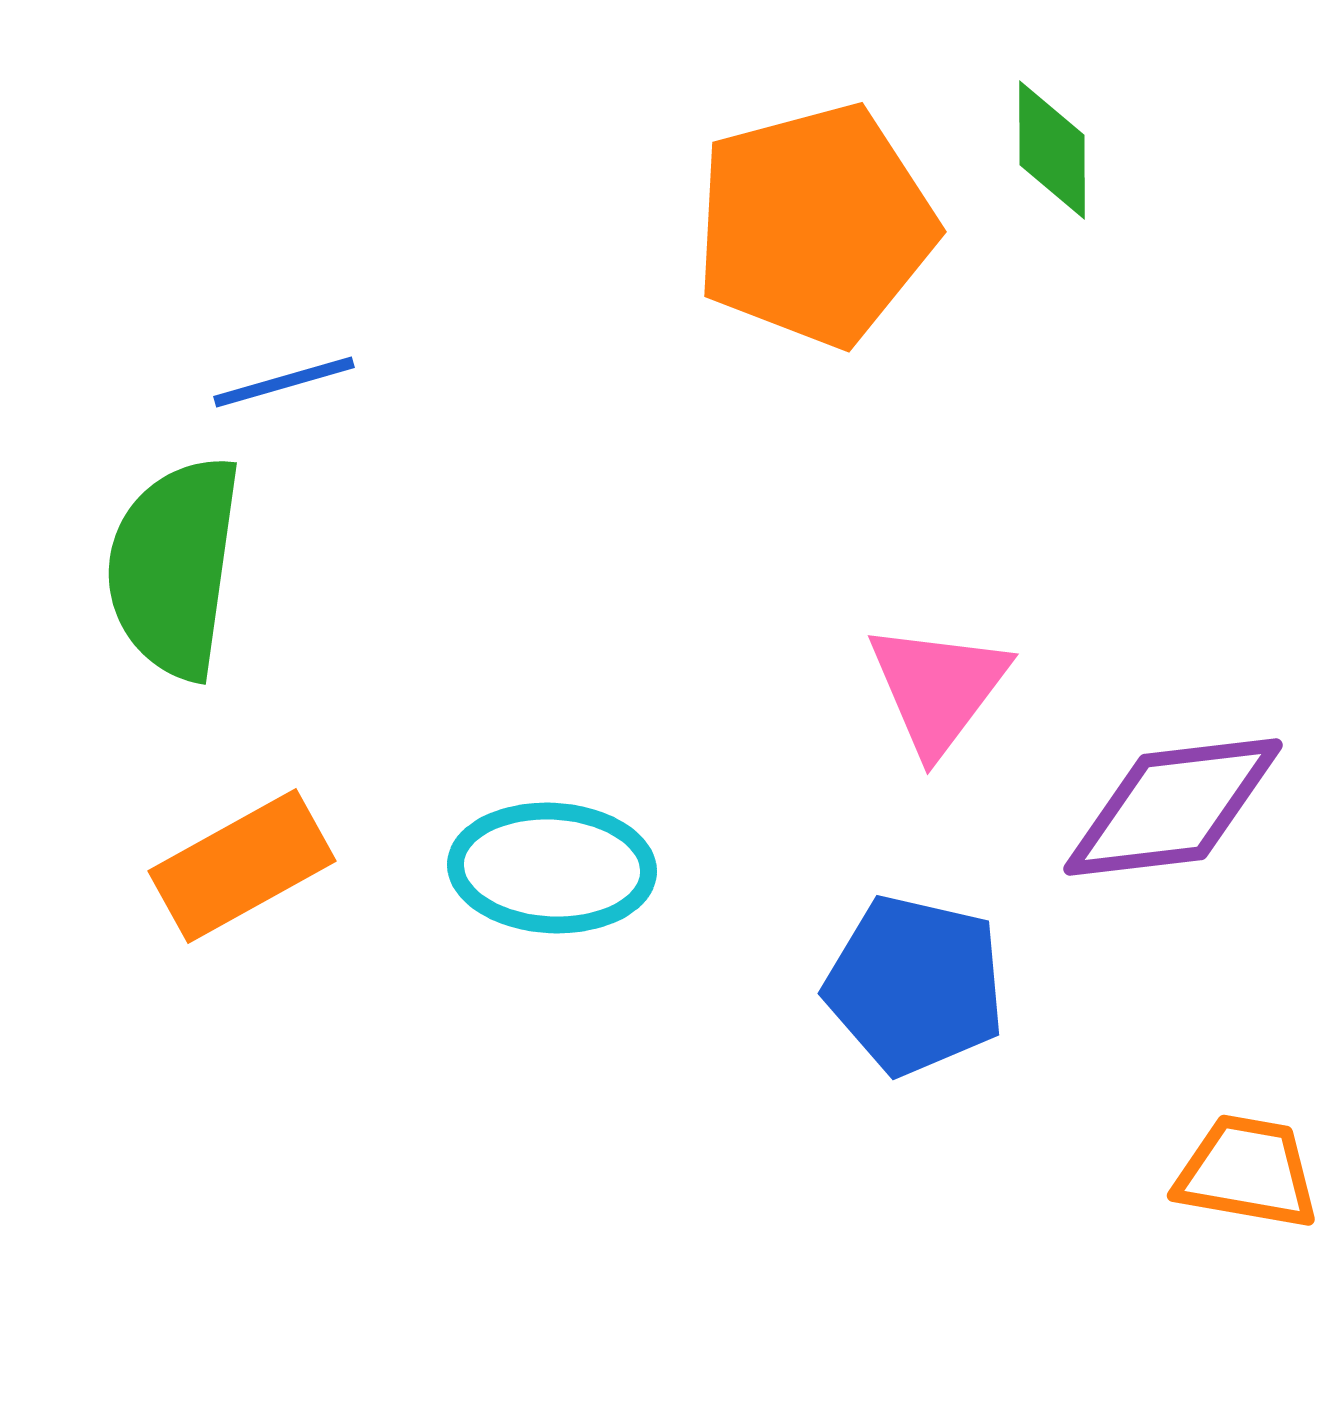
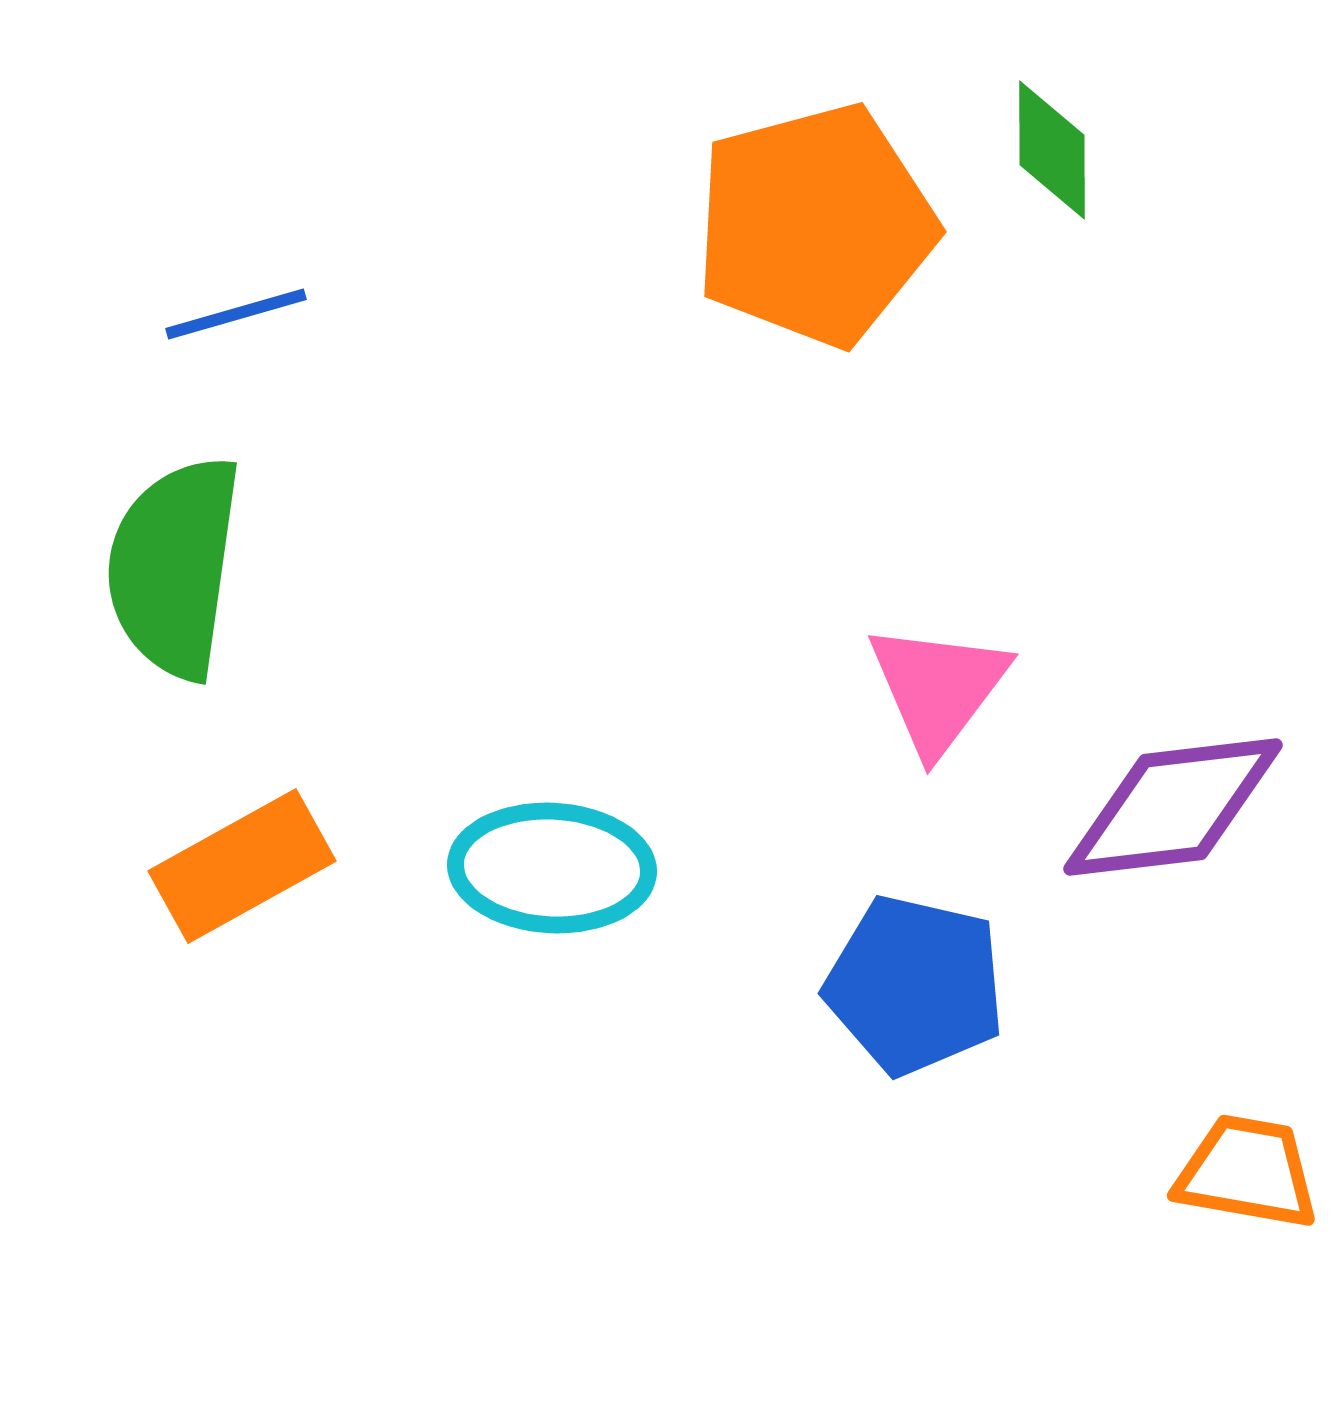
blue line: moved 48 px left, 68 px up
